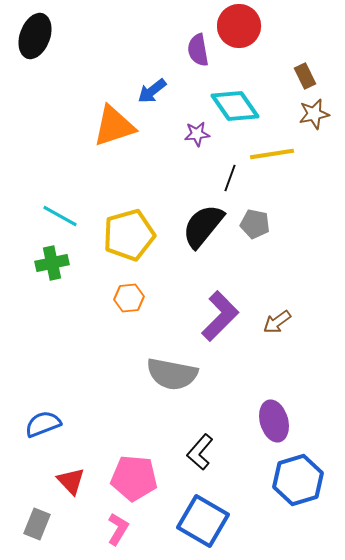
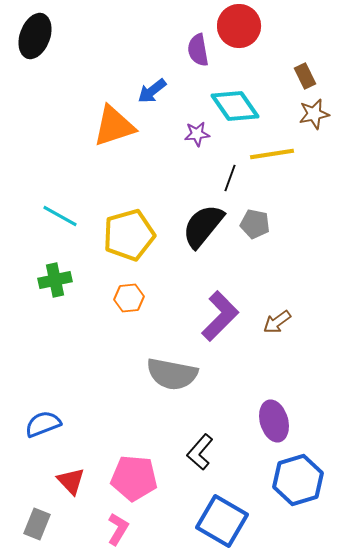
green cross: moved 3 px right, 17 px down
blue square: moved 19 px right
